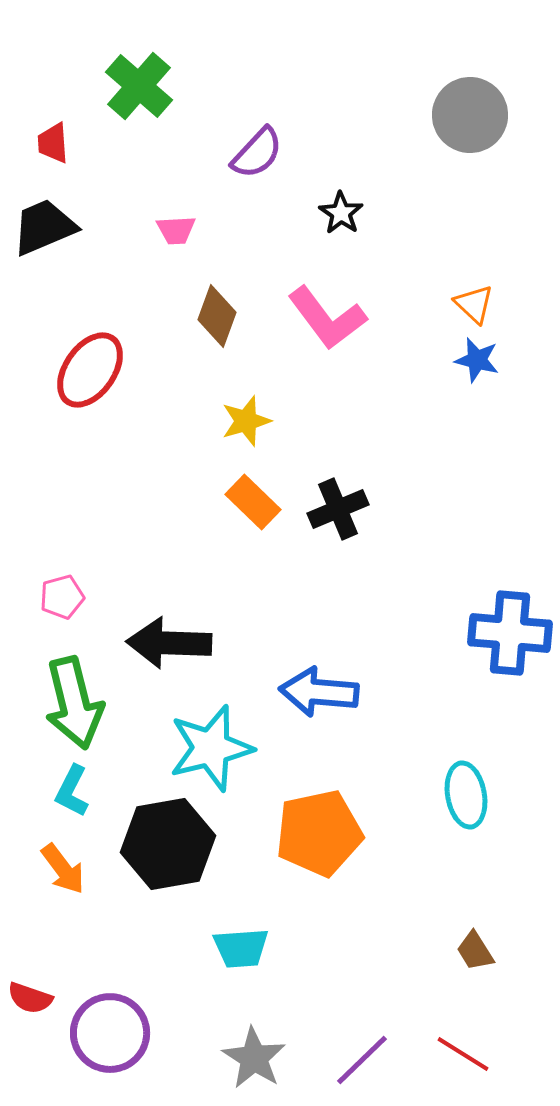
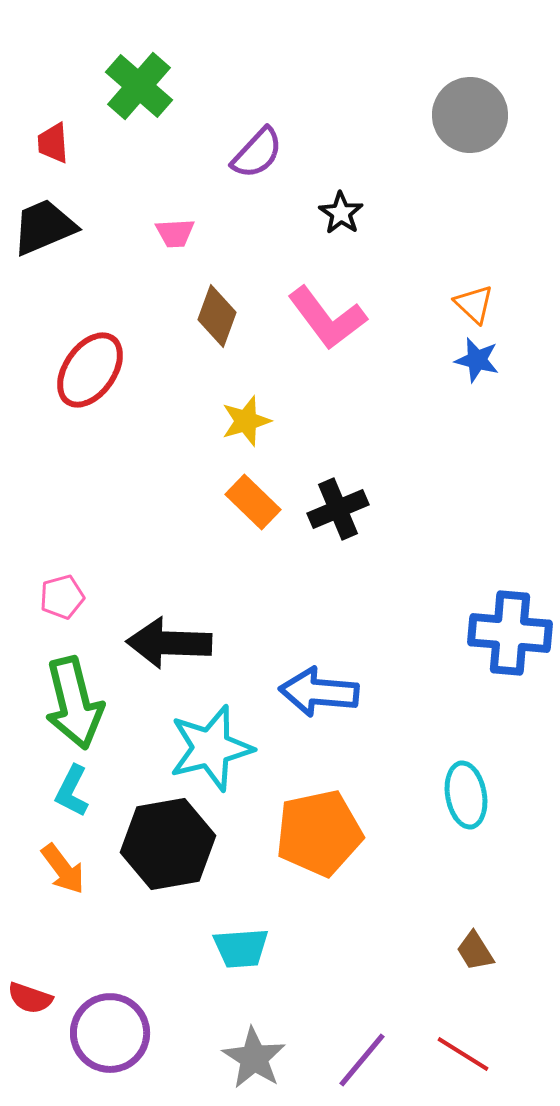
pink trapezoid: moved 1 px left, 3 px down
purple line: rotated 6 degrees counterclockwise
